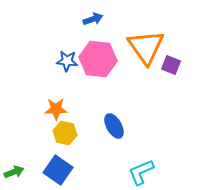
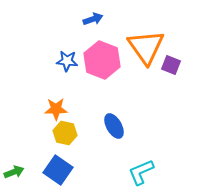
pink hexagon: moved 4 px right, 1 px down; rotated 15 degrees clockwise
